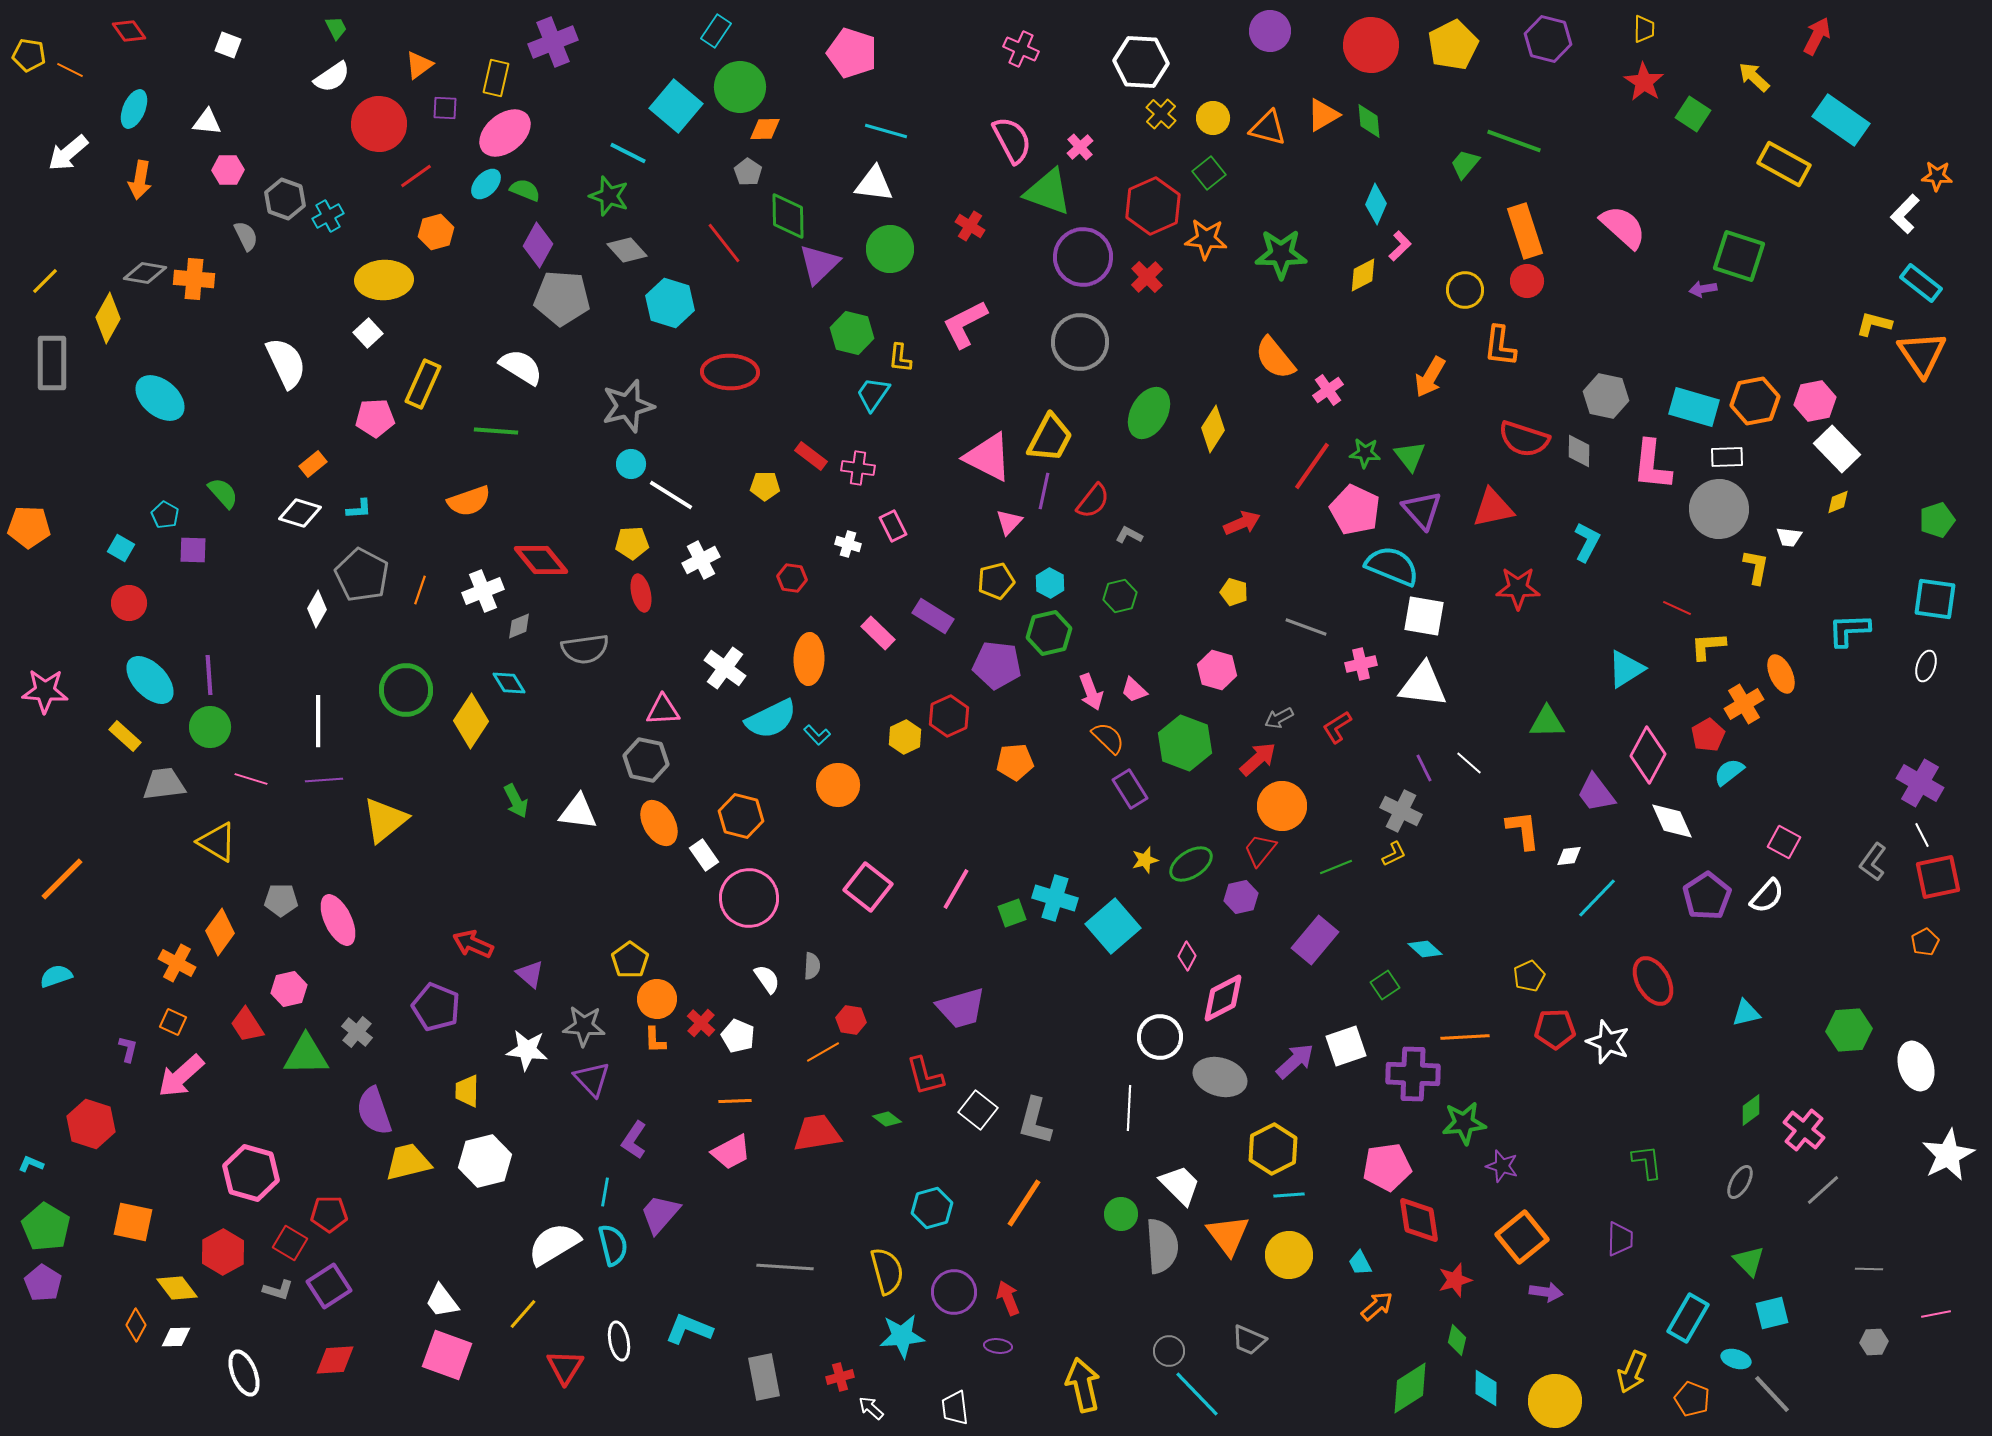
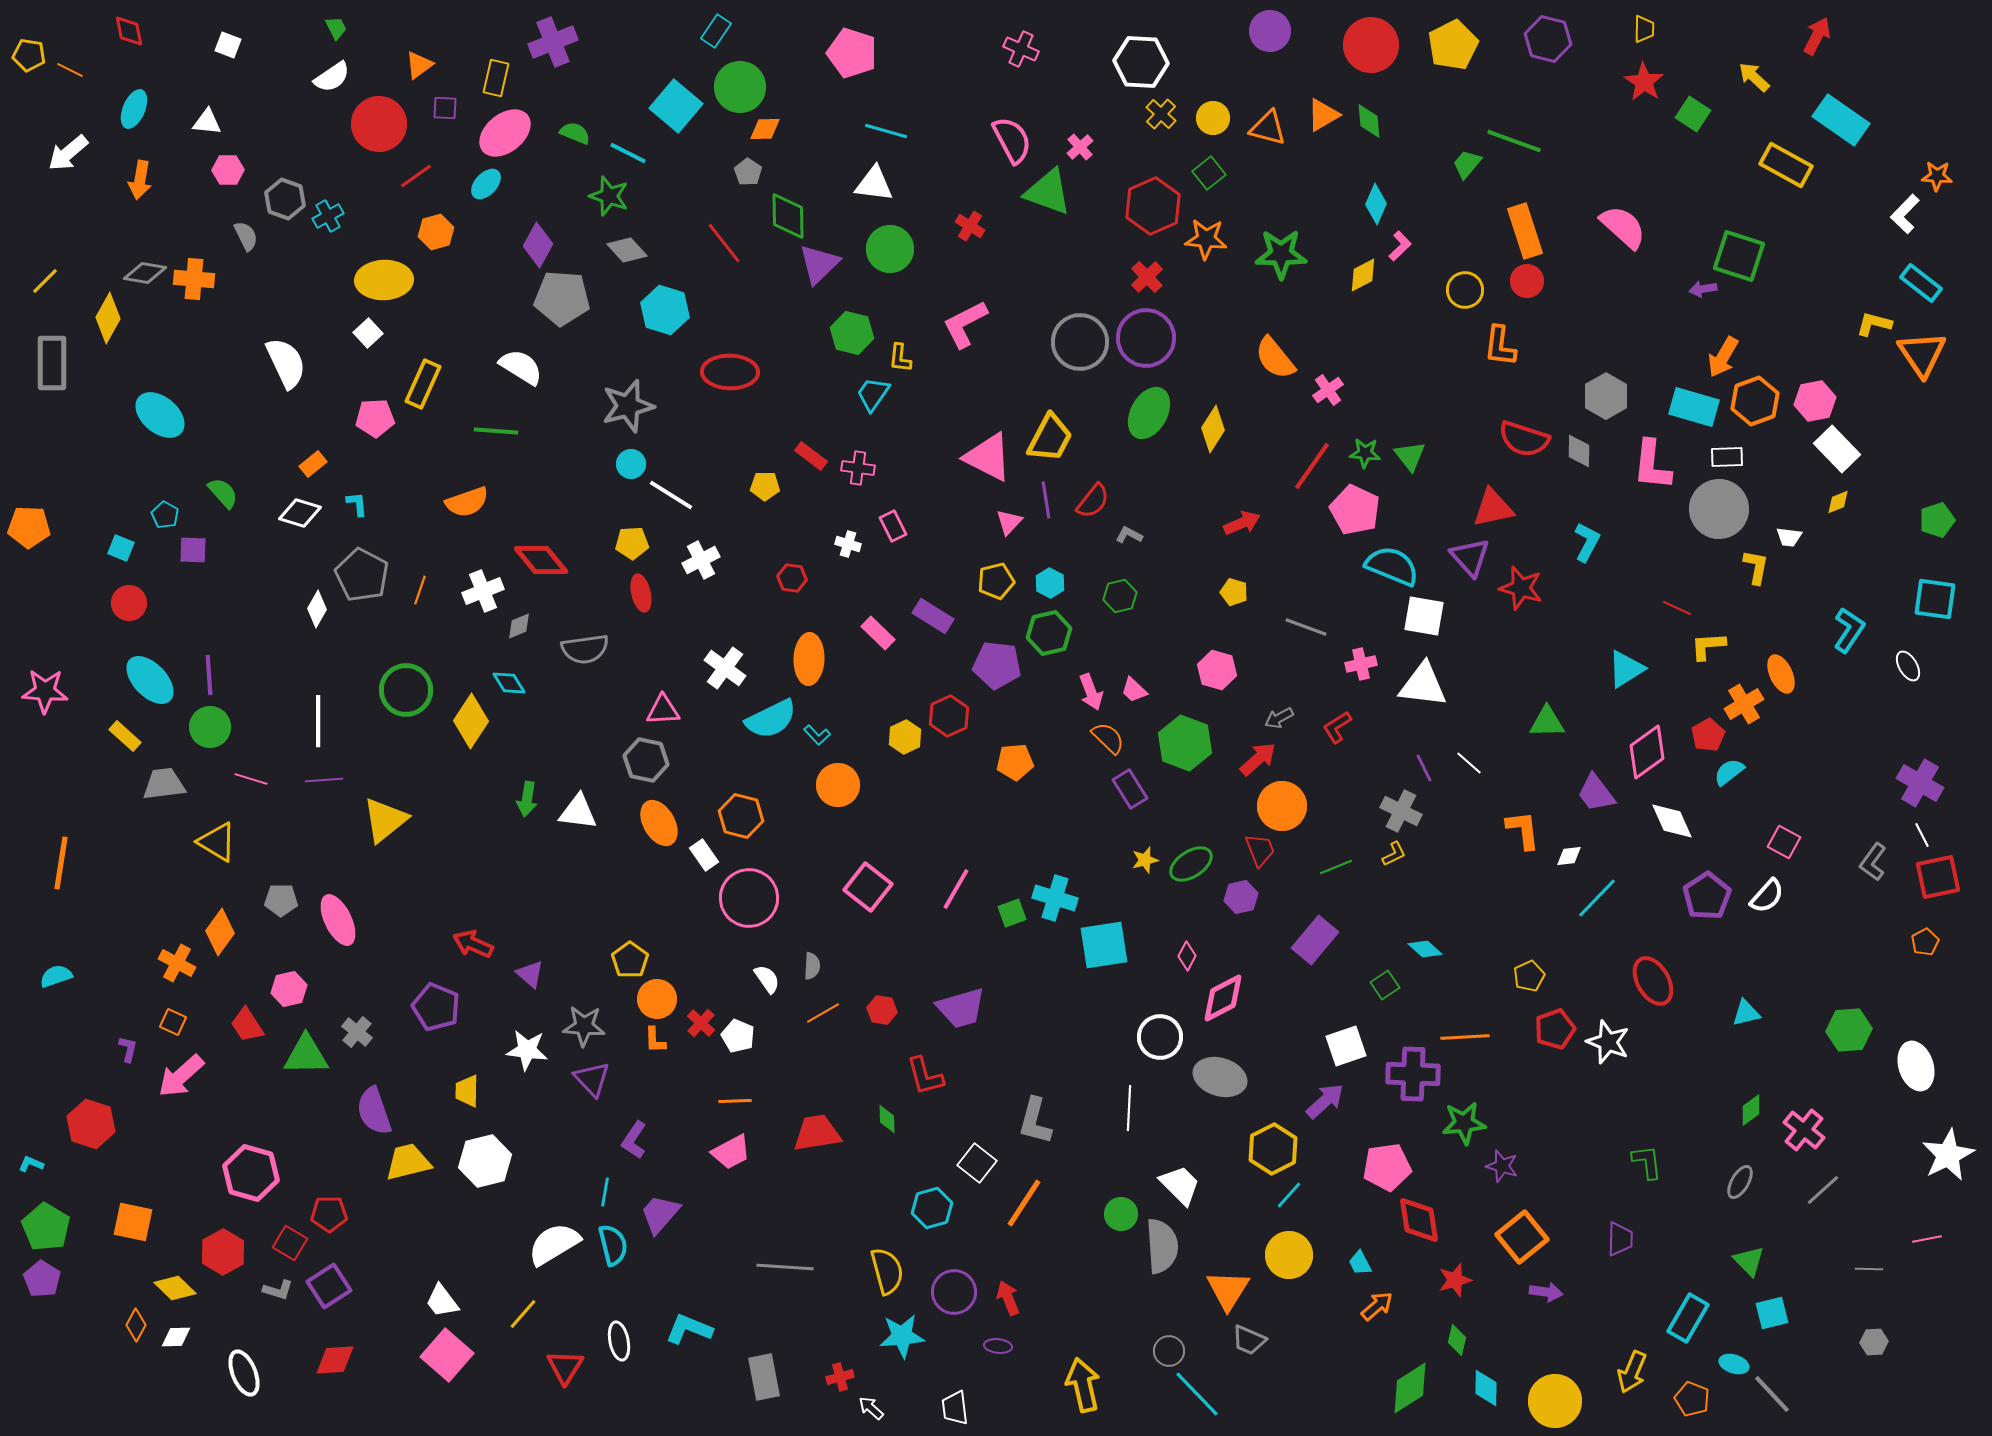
red diamond at (129, 31): rotated 24 degrees clockwise
green trapezoid at (1465, 164): moved 2 px right
yellow rectangle at (1784, 164): moved 2 px right, 1 px down
green semicircle at (525, 190): moved 50 px right, 57 px up
purple circle at (1083, 257): moved 63 px right, 81 px down
cyan hexagon at (670, 303): moved 5 px left, 7 px down
orange arrow at (1430, 377): moved 293 px right, 20 px up
gray hexagon at (1606, 396): rotated 18 degrees clockwise
cyan ellipse at (160, 398): moved 17 px down
orange hexagon at (1755, 401): rotated 9 degrees counterclockwise
purple line at (1044, 491): moved 2 px right, 9 px down; rotated 21 degrees counterclockwise
orange semicircle at (469, 501): moved 2 px left, 1 px down
cyan L-shape at (359, 509): moved 2 px left, 5 px up; rotated 92 degrees counterclockwise
purple triangle at (1422, 510): moved 48 px right, 47 px down
cyan square at (121, 548): rotated 8 degrees counterclockwise
red star at (1518, 588): moved 3 px right; rotated 15 degrees clockwise
cyan L-shape at (1849, 630): rotated 126 degrees clockwise
white ellipse at (1926, 666): moved 18 px left; rotated 48 degrees counterclockwise
pink diamond at (1648, 755): moved 1 px left, 3 px up; rotated 26 degrees clockwise
green arrow at (516, 801): moved 11 px right, 2 px up; rotated 36 degrees clockwise
red trapezoid at (1260, 850): rotated 120 degrees clockwise
orange line at (62, 879): moved 1 px left, 16 px up; rotated 36 degrees counterclockwise
cyan square at (1113, 926): moved 9 px left, 19 px down; rotated 32 degrees clockwise
red hexagon at (851, 1020): moved 31 px right, 10 px up
red pentagon at (1555, 1029): rotated 18 degrees counterclockwise
orange line at (823, 1052): moved 39 px up
purple arrow at (1295, 1061): moved 30 px right, 40 px down
white square at (978, 1110): moved 1 px left, 53 px down
green diamond at (887, 1119): rotated 52 degrees clockwise
cyan line at (1289, 1195): rotated 44 degrees counterclockwise
orange triangle at (1228, 1235): moved 55 px down; rotated 9 degrees clockwise
purple pentagon at (43, 1283): moved 1 px left, 4 px up
yellow diamond at (177, 1288): moved 2 px left; rotated 9 degrees counterclockwise
pink line at (1936, 1314): moved 9 px left, 75 px up
pink square at (447, 1355): rotated 21 degrees clockwise
cyan ellipse at (1736, 1359): moved 2 px left, 5 px down
